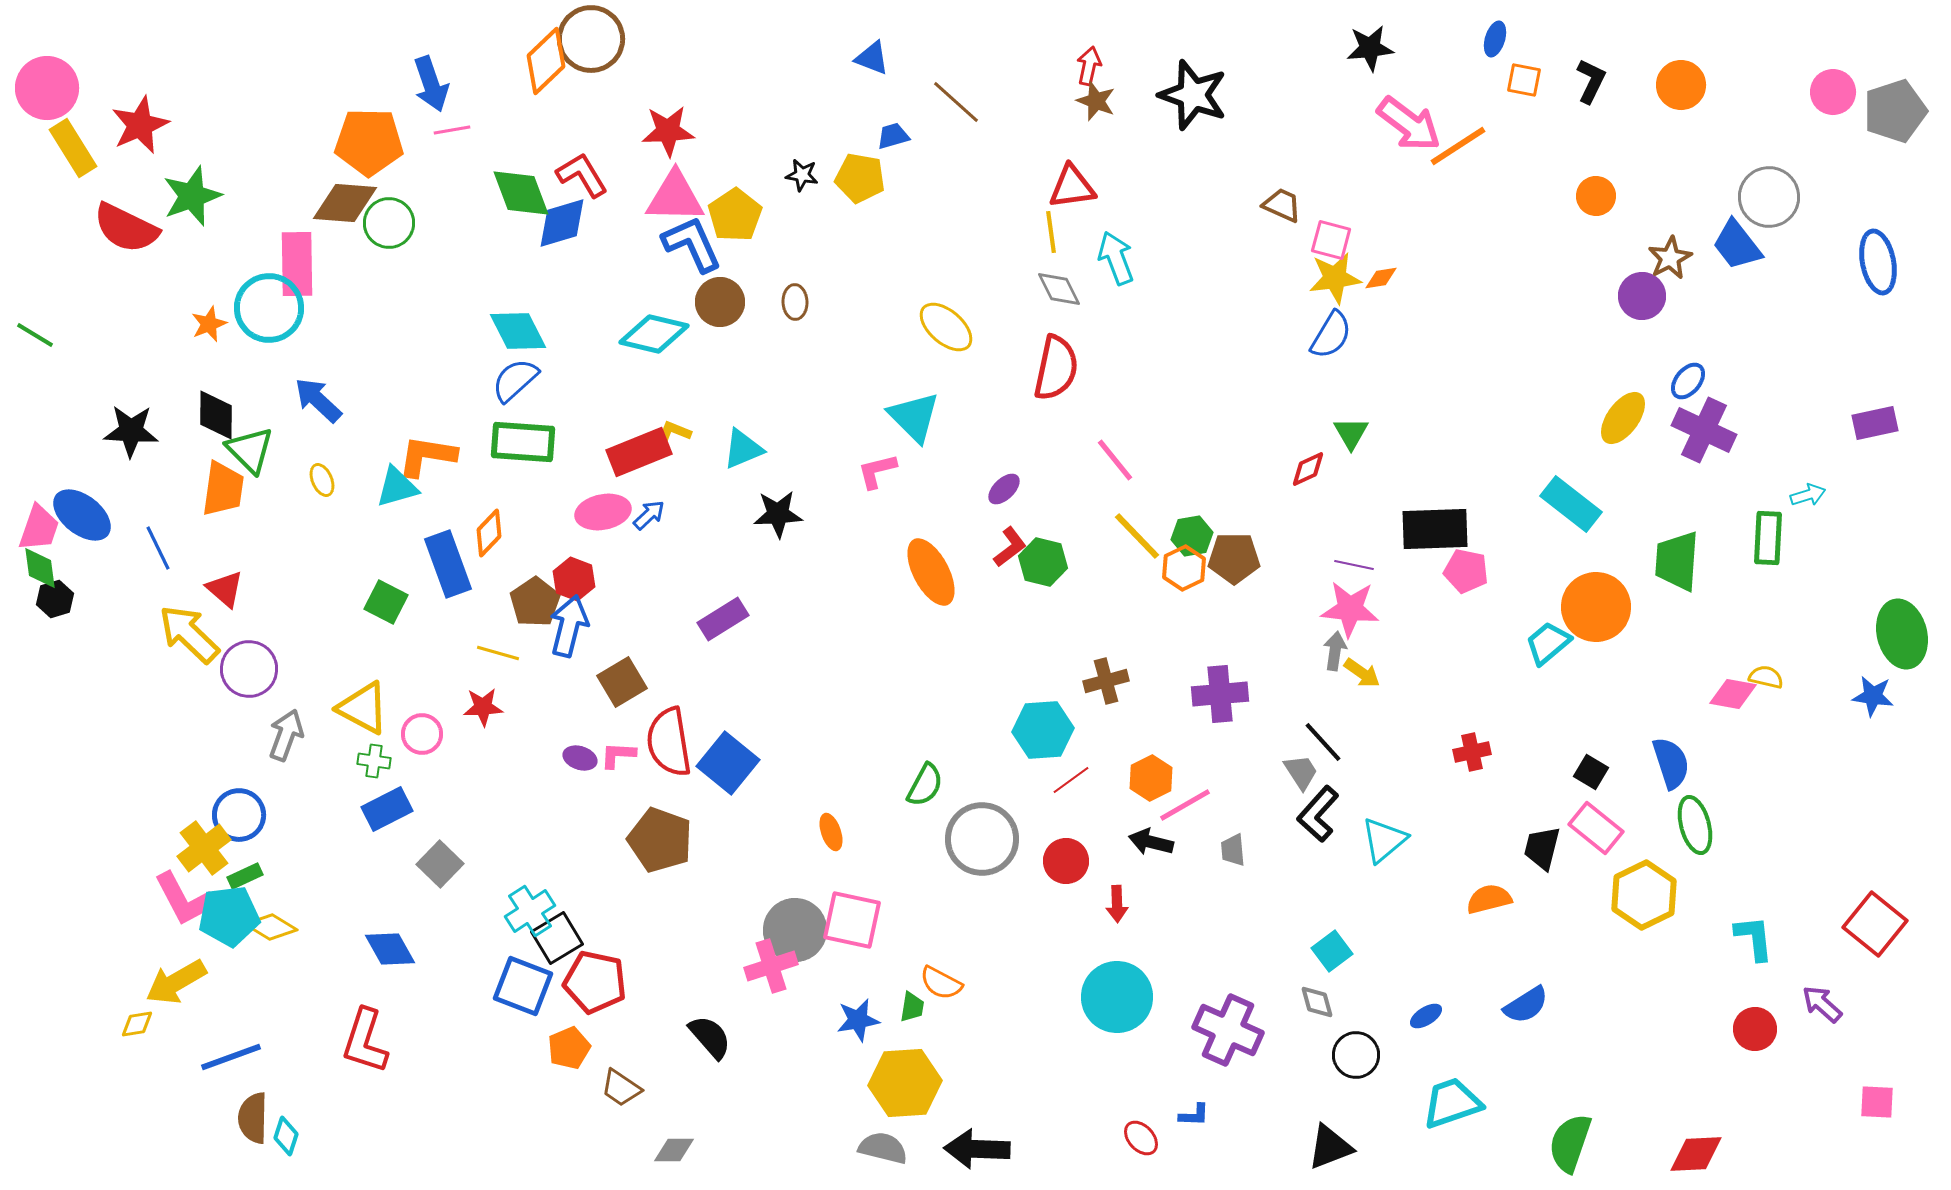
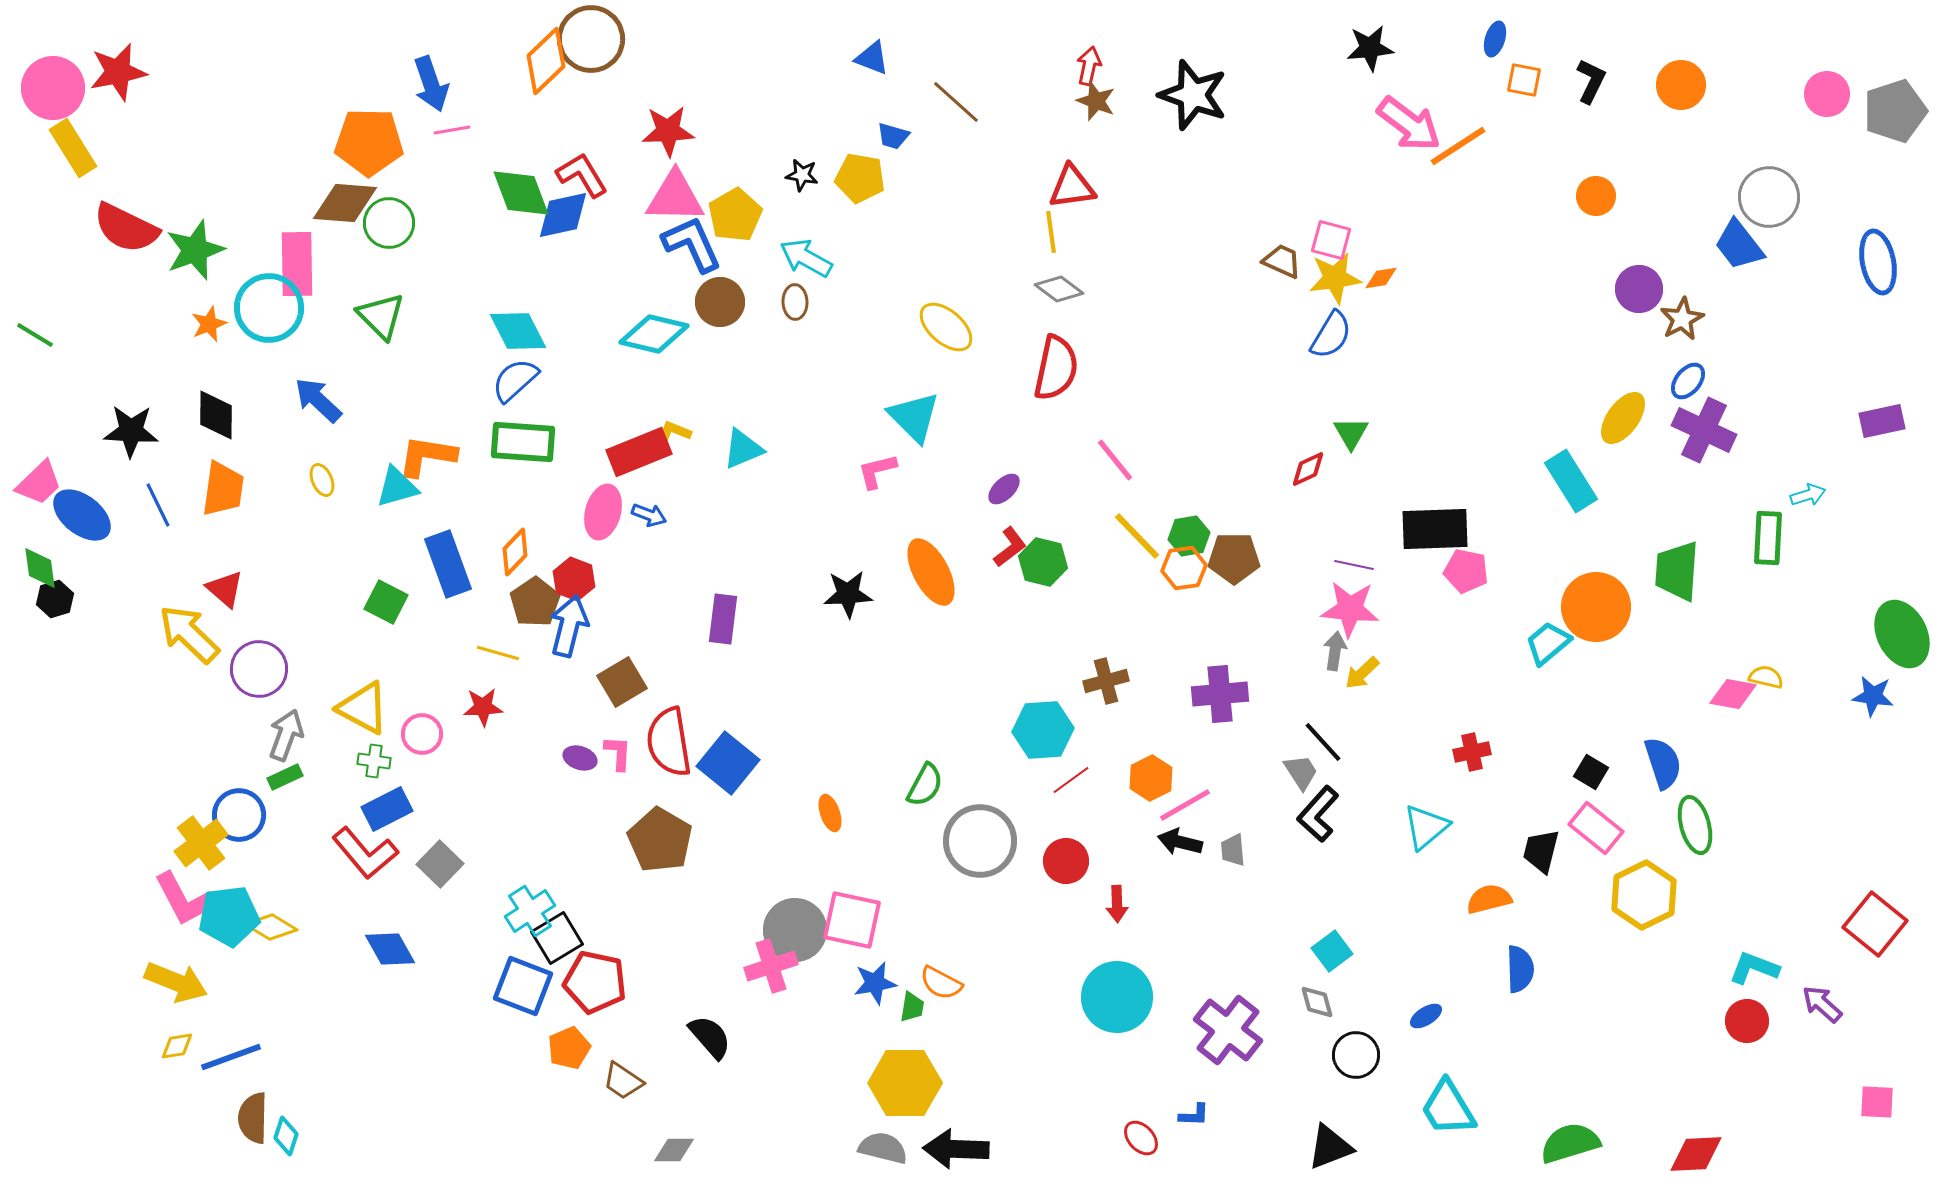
pink circle at (47, 88): moved 6 px right
pink circle at (1833, 92): moved 6 px left, 2 px down
red star at (140, 125): moved 22 px left, 53 px up; rotated 12 degrees clockwise
blue trapezoid at (893, 136): rotated 148 degrees counterclockwise
green star at (192, 196): moved 3 px right, 54 px down
brown trapezoid at (1282, 205): moved 56 px down
yellow pentagon at (735, 215): rotated 4 degrees clockwise
blue diamond at (562, 223): moved 1 px right, 8 px up; rotated 4 degrees clockwise
blue trapezoid at (1737, 245): moved 2 px right
cyan arrow at (1116, 258): moved 310 px left; rotated 40 degrees counterclockwise
brown star at (1670, 258): moved 12 px right, 61 px down
gray diamond at (1059, 289): rotated 27 degrees counterclockwise
purple circle at (1642, 296): moved 3 px left, 7 px up
purple rectangle at (1875, 423): moved 7 px right, 2 px up
green triangle at (250, 450): moved 131 px right, 134 px up
cyan rectangle at (1571, 504): moved 23 px up; rotated 20 degrees clockwise
pink ellipse at (603, 512): rotated 64 degrees counterclockwise
black star at (778, 514): moved 70 px right, 80 px down
blue arrow at (649, 515): rotated 64 degrees clockwise
pink trapezoid at (39, 528): moved 45 px up; rotated 27 degrees clockwise
orange diamond at (489, 533): moved 26 px right, 19 px down
green hexagon at (1192, 536): moved 3 px left
blue line at (158, 548): moved 43 px up
green trapezoid at (1677, 561): moved 10 px down
orange hexagon at (1184, 568): rotated 18 degrees clockwise
purple rectangle at (723, 619): rotated 51 degrees counterclockwise
green ellipse at (1902, 634): rotated 12 degrees counterclockwise
purple circle at (249, 669): moved 10 px right
yellow arrow at (1362, 673): rotated 102 degrees clockwise
pink L-shape at (618, 755): moved 2 px up; rotated 90 degrees clockwise
blue semicircle at (1671, 763): moved 8 px left
orange ellipse at (831, 832): moved 1 px left, 19 px up
gray circle at (982, 839): moved 2 px left, 2 px down
brown pentagon at (660, 840): rotated 10 degrees clockwise
cyan triangle at (1384, 840): moved 42 px right, 13 px up
black arrow at (1151, 842): moved 29 px right
yellow cross at (204, 848): moved 3 px left, 5 px up
black trapezoid at (1542, 848): moved 1 px left, 3 px down
green rectangle at (245, 876): moved 40 px right, 99 px up
cyan L-shape at (1754, 938): moved 30 px down; rotated 63 degrees counterclockwise
yellow arrow at (176, 982): rotated 128 degrees counterclockwise
blue semicircle at (1526, 1005): moved 6 px left, 36 px up; rotated 60 degrees counterclockwise
blue star at (858, 1020): moved 17 px right, 37 px up
yellow diamond at (137, 1024): moved 40 px right, 22 px down
red circle at (1755, 1029): moved 8 px left, 8 px up
purple cross at (1228, 1030): rotated 14 degrees clockwise
red L-shape at (365, 1041): moved 188 px up; rotated 58 degrees counterclockwise
yellow hexagon at (905, 1083): rotated 4 degrees clockwise
brown trapezoid at (621, 1088): moved 2 px right, 7 px up
cyan trapezoid at (1452, 1103): moved 4 px left, 5 px down; rotated 102 degrees counterclockwise
green semicircle at (1570, 1143): rotated 54 degrees clockwise
black arrow at (977, 1149): moved 21 px left
